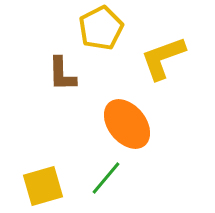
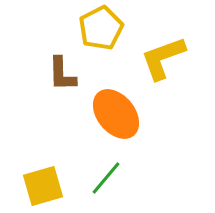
orange ellipse: moved 11 px left, 10 px up
